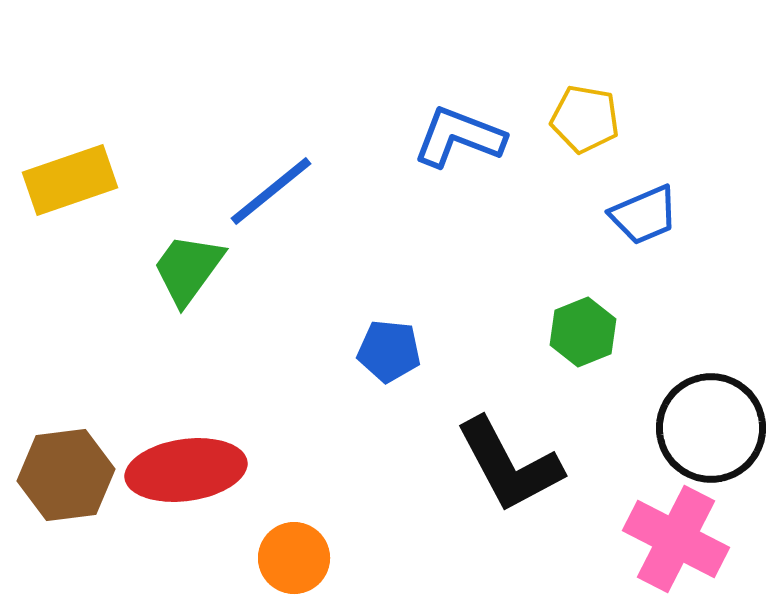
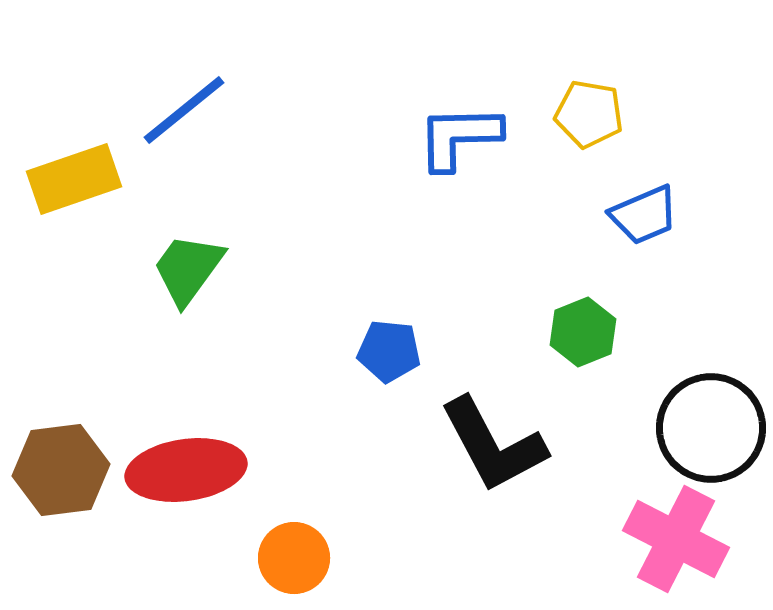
yellow pentagon: moved 4 px right, 5 px up
blue L-shape: rotated 22 degrees counterclockwise
yellow rectangle: moved 4 px right, 1 px up
blue line: moved 87 px left, 81 px up
black L-shape: moved 16 px left, 20 px up
brown hexagon: moved 5 px left, 5 px up
